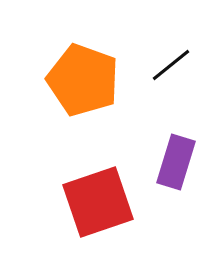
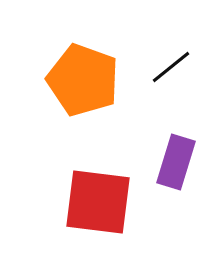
black line: moved 2 px down
red square: rotated 26 degrees clockwise
